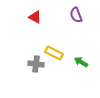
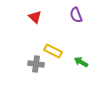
red triangle: rotated 16 degrees clockwise
yellow rectangle: moved 1 px left, 2 px up
